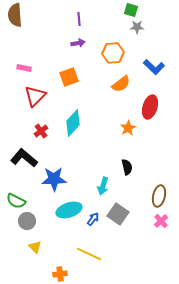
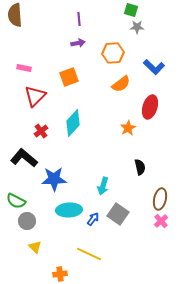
black semicircle: moved 13 px right
brown ellipse: moved 1 px right, 3 px down
cyan ellipse: rotated 15 degrees clockwise
